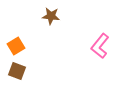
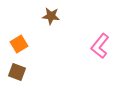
orange square: moved 3 px right, 2 px up
brown square: moved 1 px down
